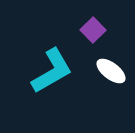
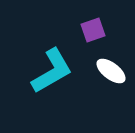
purple square: rotated 25 degrees clockwise
